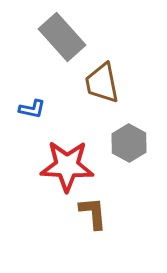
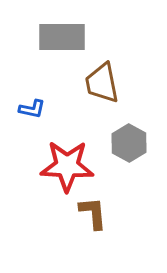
gray rectangle: rotated 48 degrees counterclockwise
